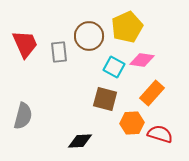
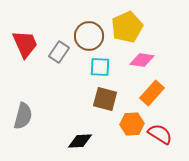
gray rectangle: rotated 40 degrees clockwise
cyan square: moved 14 px left; rotated 25 degrees counterclockwise
orange hexagon: moved 1 px down
red semicircle: rotated 15 degrees clockwise
